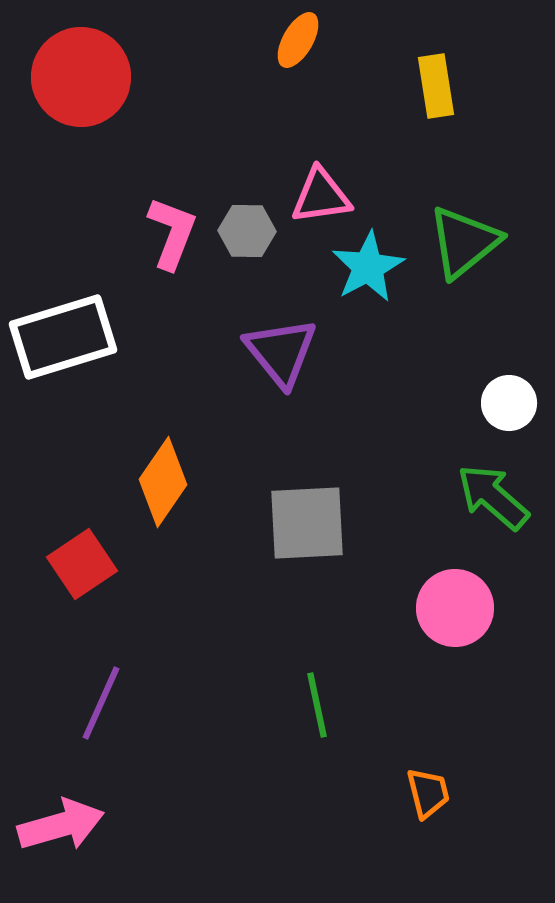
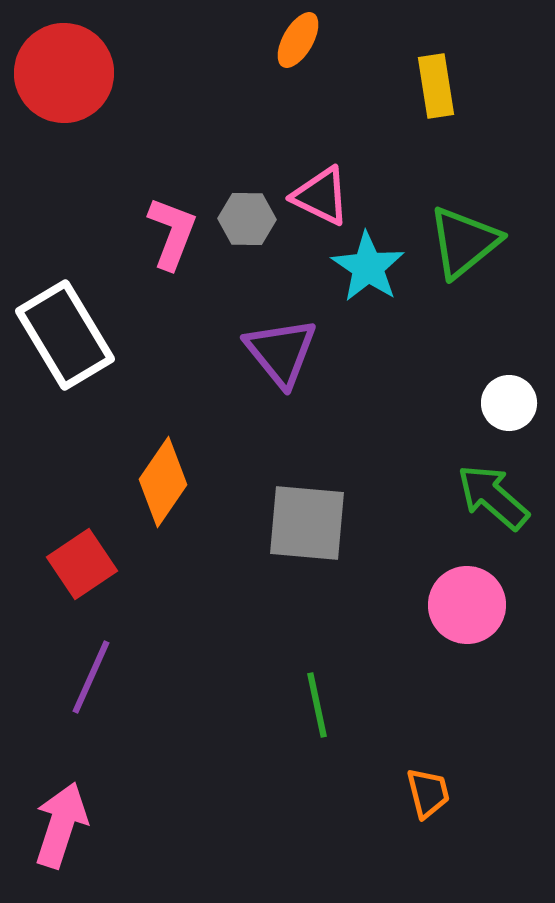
red circle: moved 17 px left, 4 px up
pink triangle: rotated 34 degrees clockwise
gray hexagon: moved 12 px up
cyan star: rotated 10 degrees counterclockwise
white rectangle: moved 2 px right, 2 px up; rotated 76 degrees clockwise
gray square: rotated 8 degrees clockwise
pink circle: moved 12 px right, 3 px up
purple line: moved 10 px left, 26 px up
pink arrow: rotated 56 degrees counterclockwise
